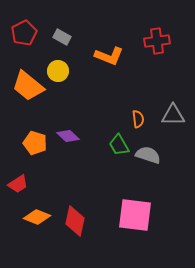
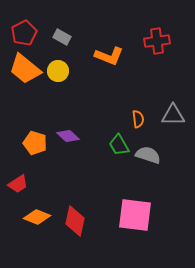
orange trapezoid: moved 3 px left, 17 px up
